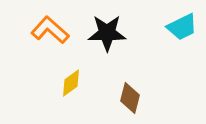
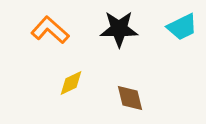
black star: moved 12 px right, 4 px up
yellow diamond: rotated 12 degrees clockwise
brown diamond: rotated 28 degrees counterclockwise
